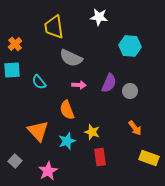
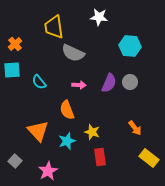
gray semicircle: moved 2 px right, 5 px up
gray circle: moved 9 px up
yellow rectangle: rotated 18 degrees clockwise
